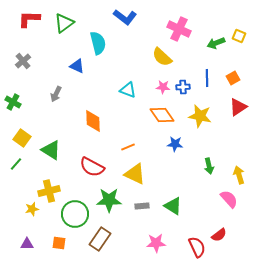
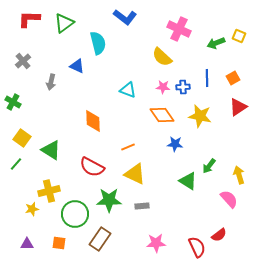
gray arrow at (56, 94): moved 5 px left, 12 px up; rotated 14 degrees counterclockwise
green arrow at (209, 166): rotated 49 degrees clockwise
green triangle at (173, 206): moved 15 px right, 25 px up
